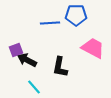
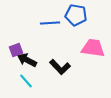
blue pentagon: rotated 10 degrees clockwise
pink trapezoid: rotated 20 degrees counterclockwise
black L-shape: rotated 55 degrees counterclockwise
cyan line: moved 8 px left, 6 px up
